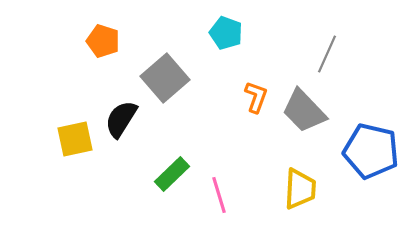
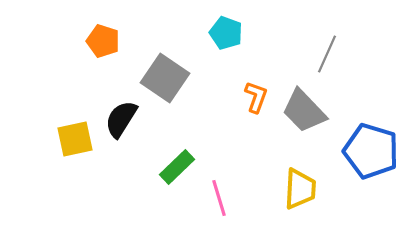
gray square: rotated 15 degrees counterclockwise
blue pentagon: rotated 4 degrees clockwise
green rectangle: moved 5 px right, 7 px up
pink line: moved 3 px down
